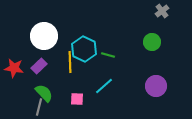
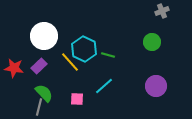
gray cross: rotated 16 degrees clockwise
yellow line: rotated 40 degrees counterclockwise
